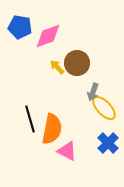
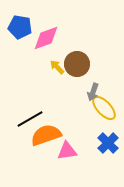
pink diamond: moved 2 px left, 2 px down
brown circle: moved 1 px down
black line: rotated 76 degrees clockwise
orange semicircle: moved 6 px left, 6 px down; rotated 120 degrees counterclockwise
pink triangle: rotated 35 degrees counterclockwise
